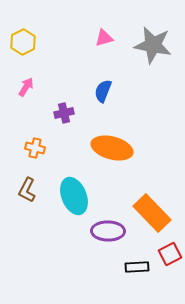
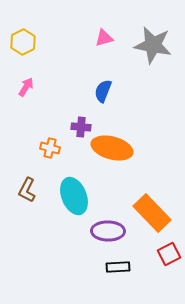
purple cross: moved 17 px right, 14 px down; rotated 18 degrees clockwise
orange cross: moved 15 px right
red square: moved 1 px left
black rectangle: moved 19 px left
